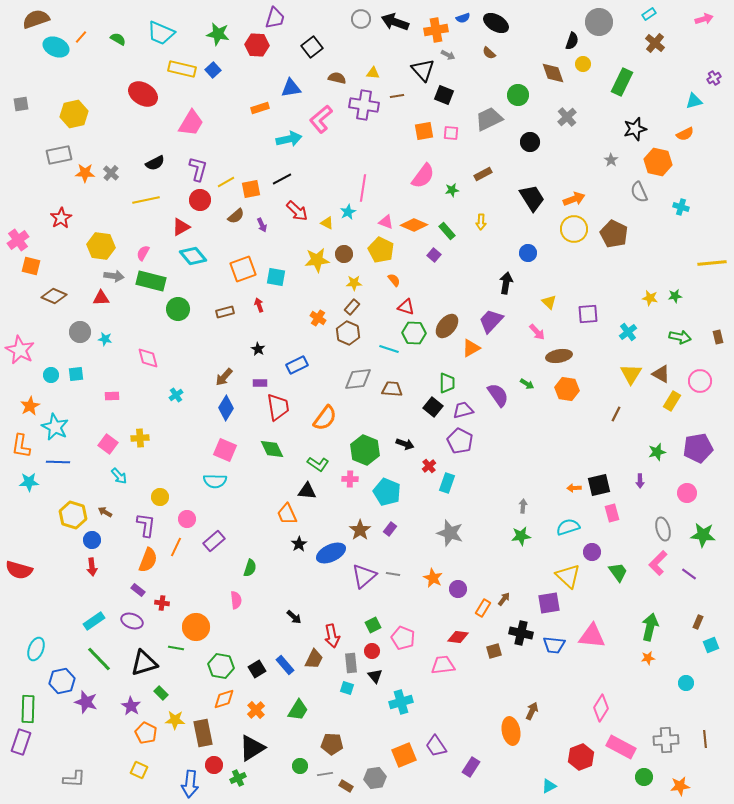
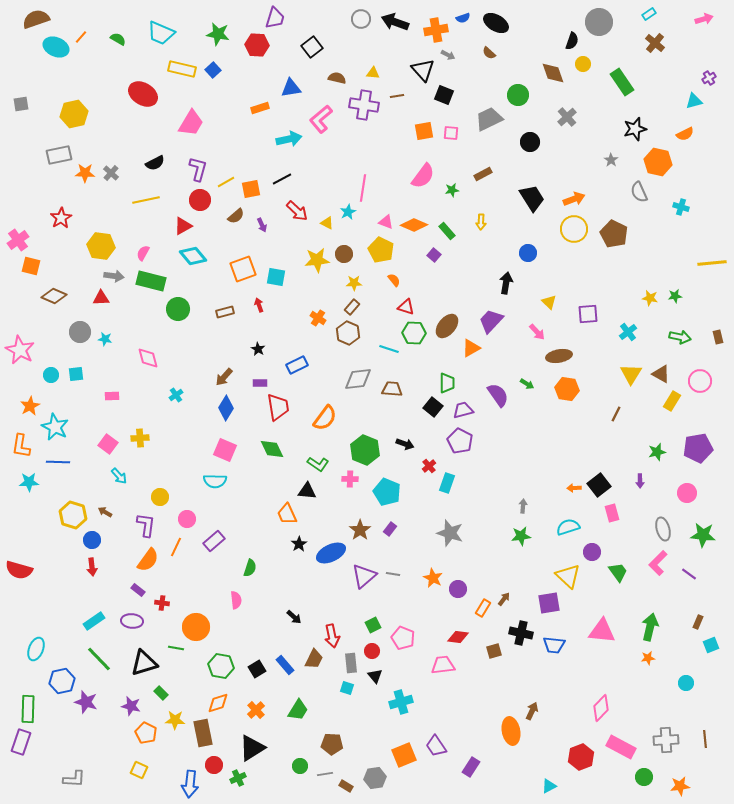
purple cross at (714, 78): moved 5 px left
green rectangle at (622, 82): rotated 60 degrees counterclockwise
red triangle at (181, 227): moved 2 px right, 1 px up
black square at (599, 485): rotated 25 degrees counterclockwise
orange semicircle at (148, 560): rotated 15 degrees clockwise
purple ellipse at (132, 621): rotated 15 degrees counterclockwise
pink triangle at (592, 636): moved 10 px right, 5 px up
orange diamond at (224, 699): moved 6 px left, 4 px down
purple star at (131, 706): rotated 18 degrees counterclockwise
pink diamond at (601, 708): rotated 12 degrees clockwise
